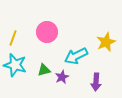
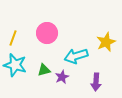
pink circle: moved 1 px down
cyan arrow: rotated 10 degrees clockwise
